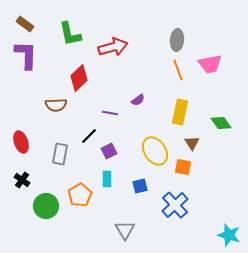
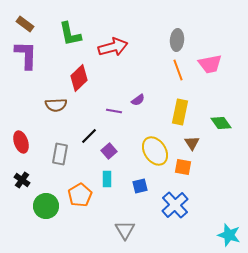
purple line: moved 4 px right, 2 px up
purple square: rotated 14 degrees counterclockwise
